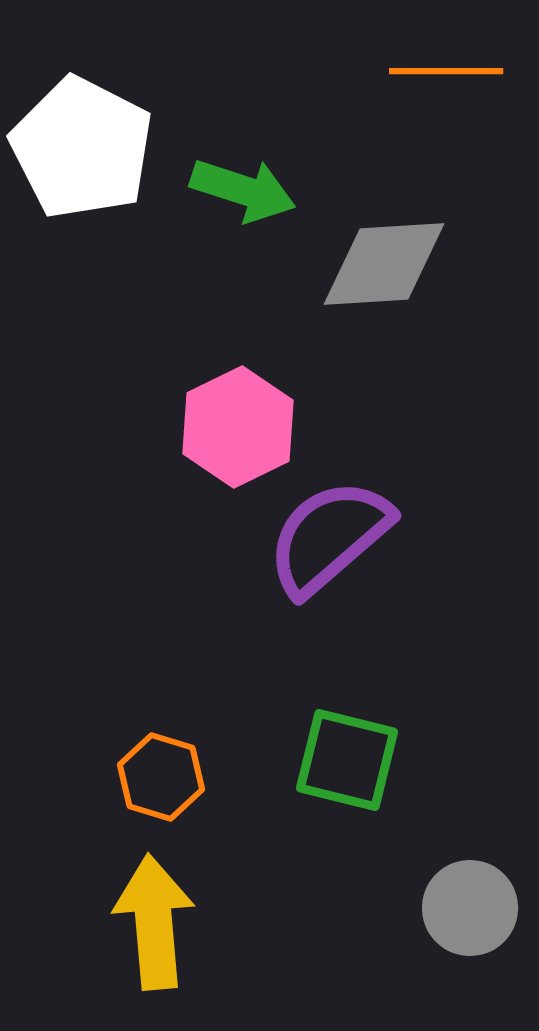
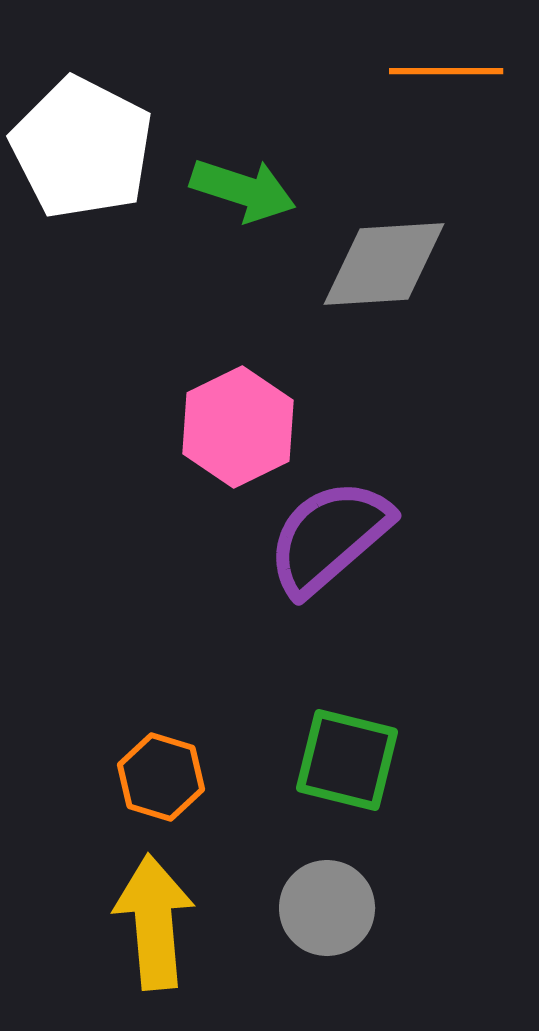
gray circle: moved 143 px left
